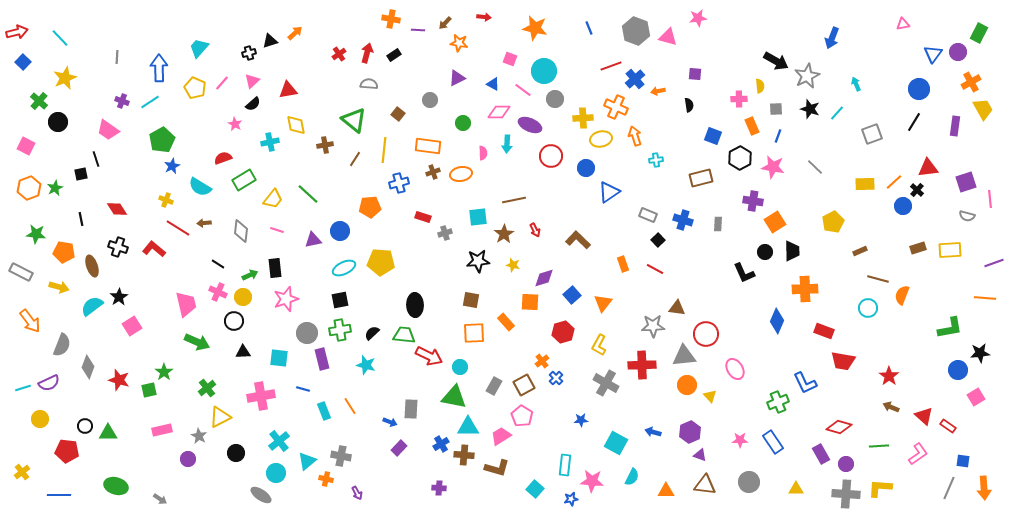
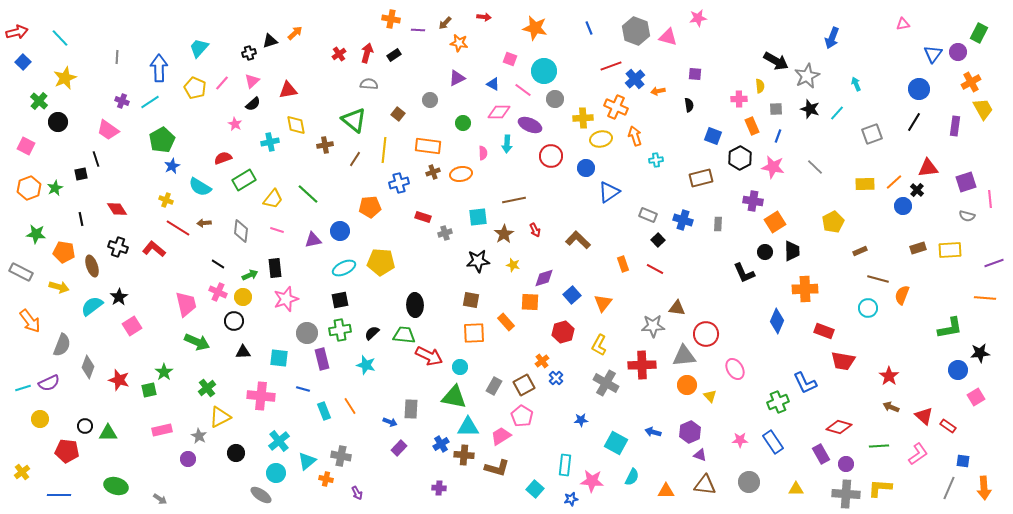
pink cross at (261, 396): rotated 16 degrees clockwise
